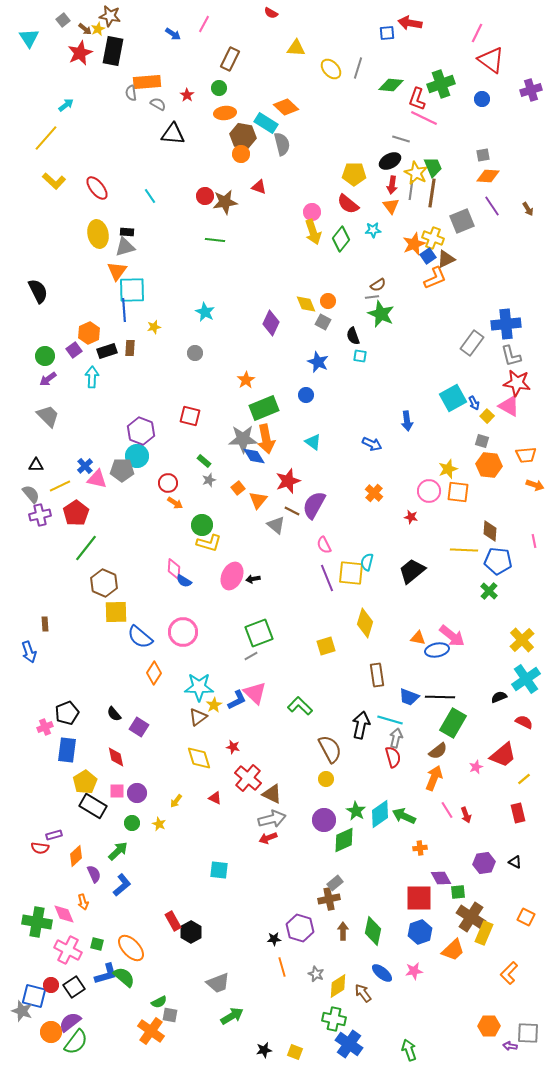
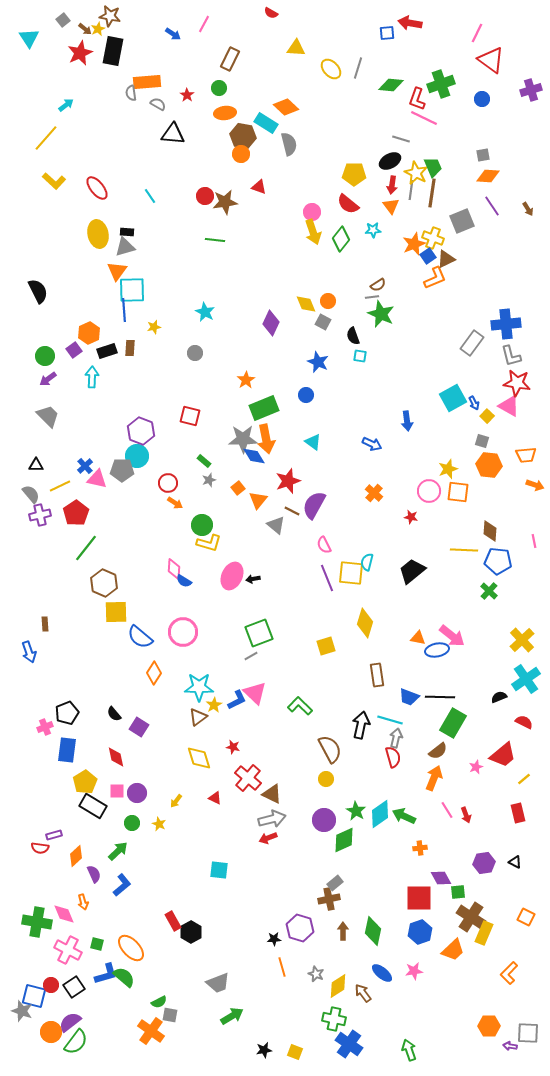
gray semicircle at (282, 144): moved 7 px right
